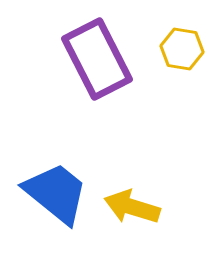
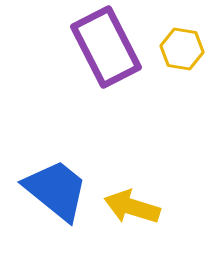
purple rectangle: moved 9 px right, 12 px up
blue trapezoid: moved 3 px up
